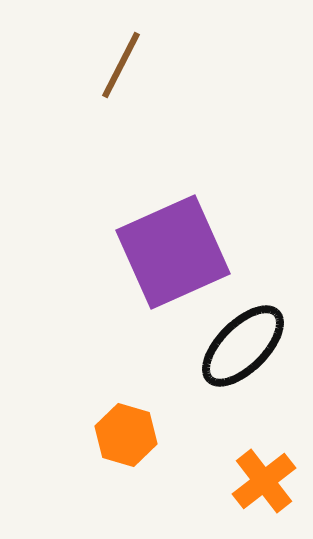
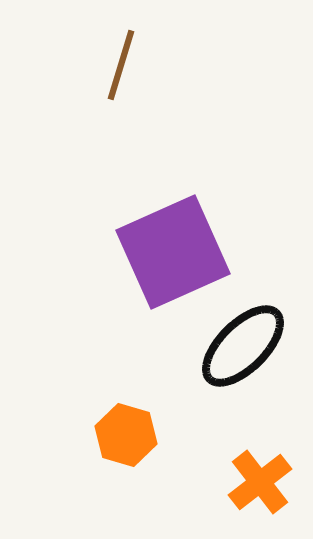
brown line: rotated 10 degrees counterclockwise
orange cross: moved 4 px left, 1 px down
